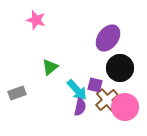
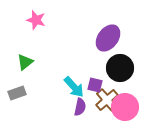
green triangle: moved 25 px left, 5 px up
cyan arrow: moved 3 px left, 3 px up
